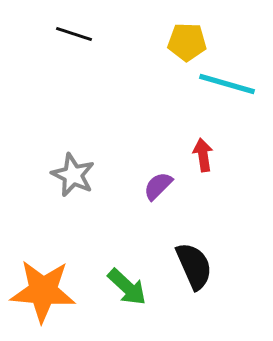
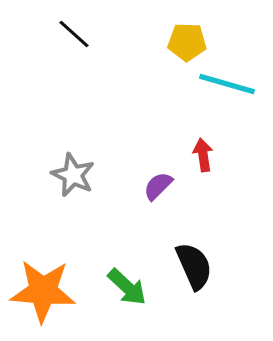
black line: rotated 24 degrees clockwise
